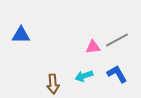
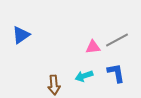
blue triangle: rotated 36 degrees counterclockwise
blue L-shape: moved 1 px left, 1 px up; rotated 20 degrees clockwise
brown arrow: moved 1 px right, 1 px down
